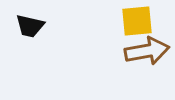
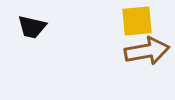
black trapezoid: moved 2 px right, 1 px down
